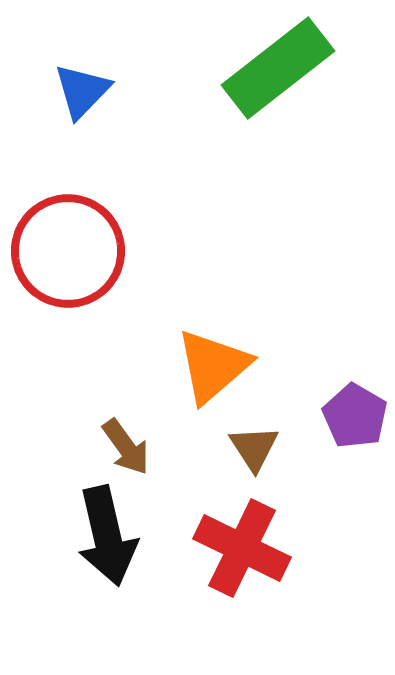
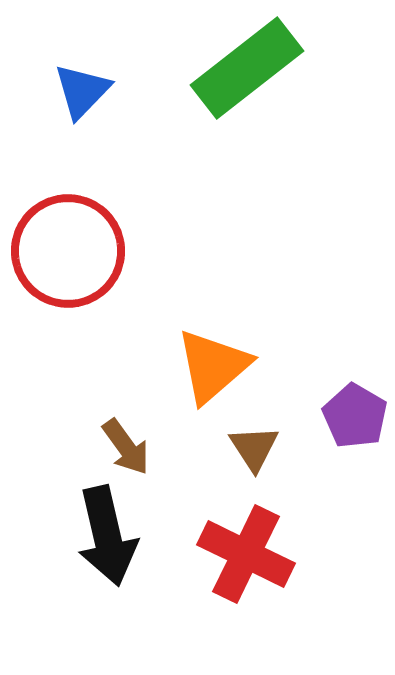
green rectangle: moved 31 px left
red cross: moved 4 px right, 6 px down
